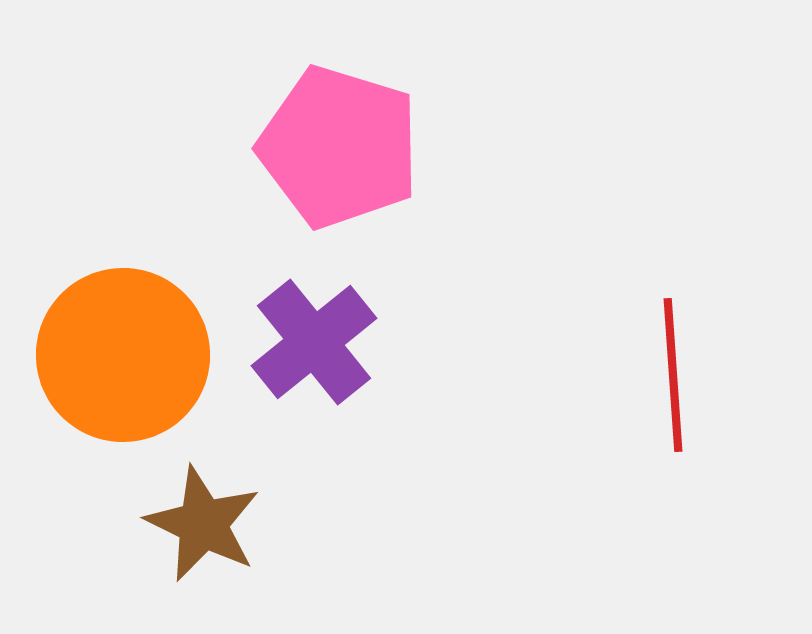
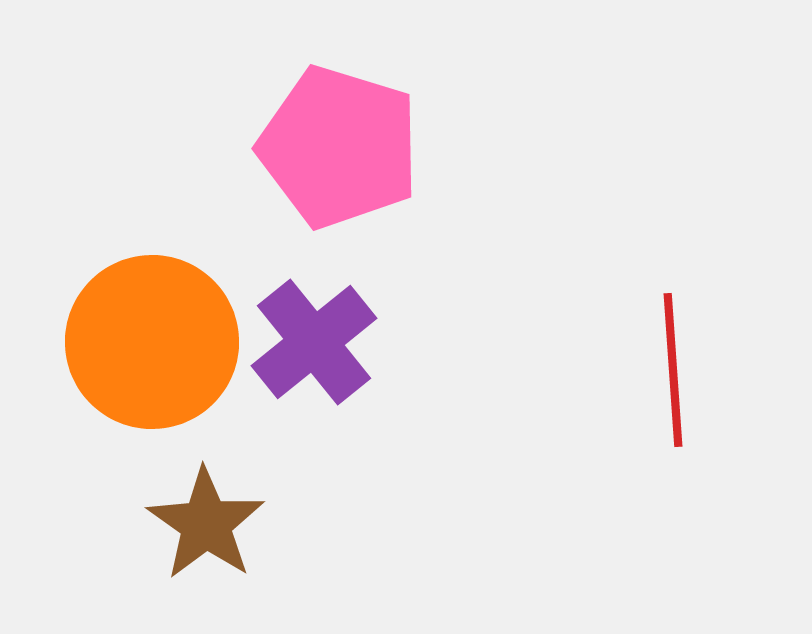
orange circle: moved 29 px right, 13 px up
red line: moved 5 px up
brown star: moved 3 px right; rotated 9 degrees clockwise
